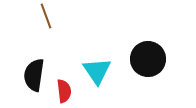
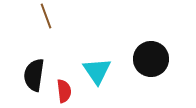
black circle: moved 3 px right
